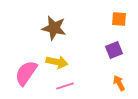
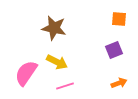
yellow arrow: rotated 15 degrees clockwise
orange arrow: rotated 98 degrees clockwise
